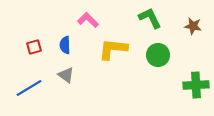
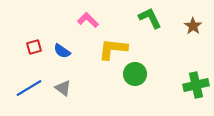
brown star: rotated 24 degrees clockwise
blue semicircle: moved 3 px left, 6 px down; rotated 54 degrees counterclockwise
green circle: moved 23 px left, 19 px down
gray triangle: moved 3 px left, 13 px down
green cross: rotated 10 degrees counterclockwise
